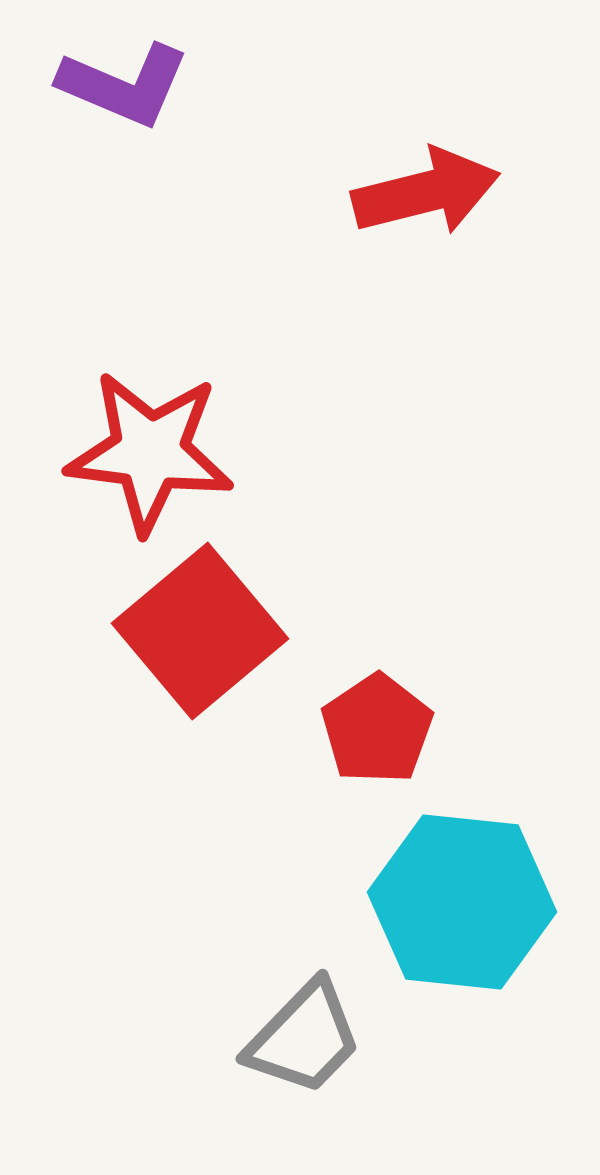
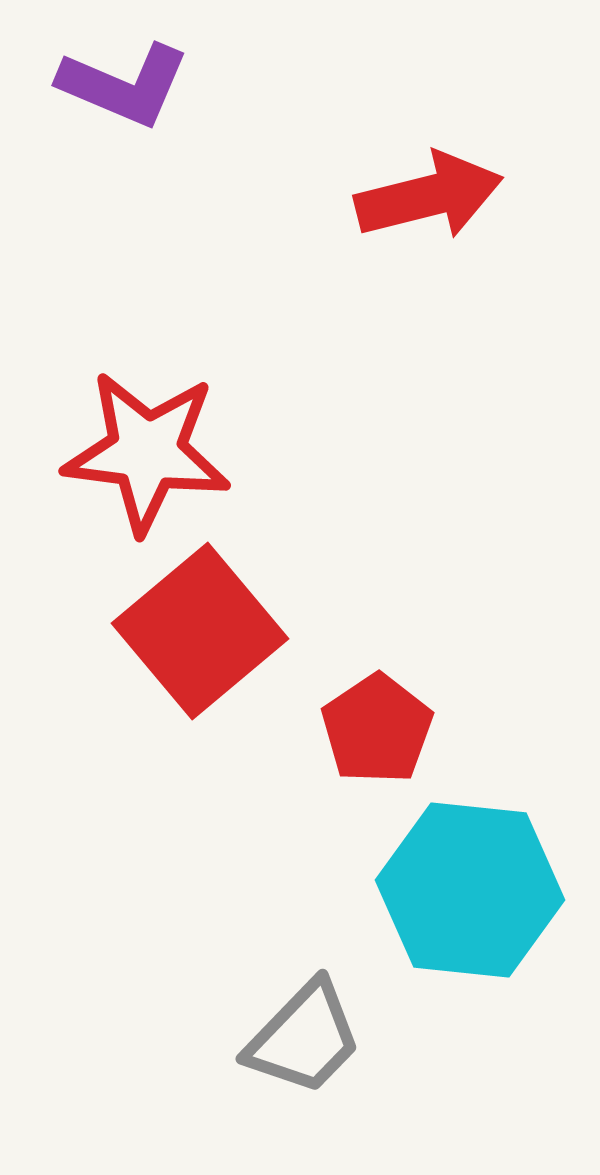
red arrow: moved 3 px right, 4 px down
red star: moved 3 px left
cyan hexagon: moved 8 px right, 12 px up
